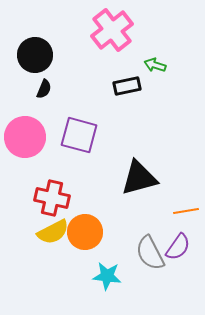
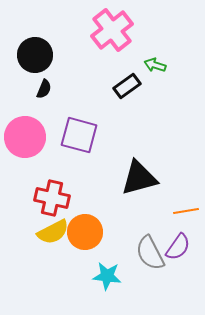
black rectangle: rotated 24 degrees counterclockwise
